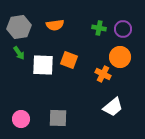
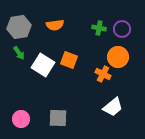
purple circle: moved 1 px left
orange circle: moved 2 px left
white square: rotated 30 degrees clockwise
